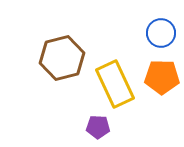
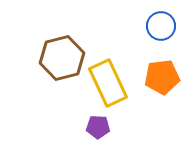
blue circle: moved 7 px up
orange pentagon: rotated 8 degrees counterclockwise
yellow rectangle: moved 7 px left, 1 px up
